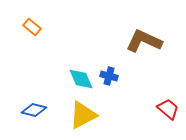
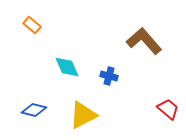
orange rectangle: moved 2 px up
brown L-shape: rotated 24 degrees clockwise
cyan diamond: moved 14 px left, 12 px up
